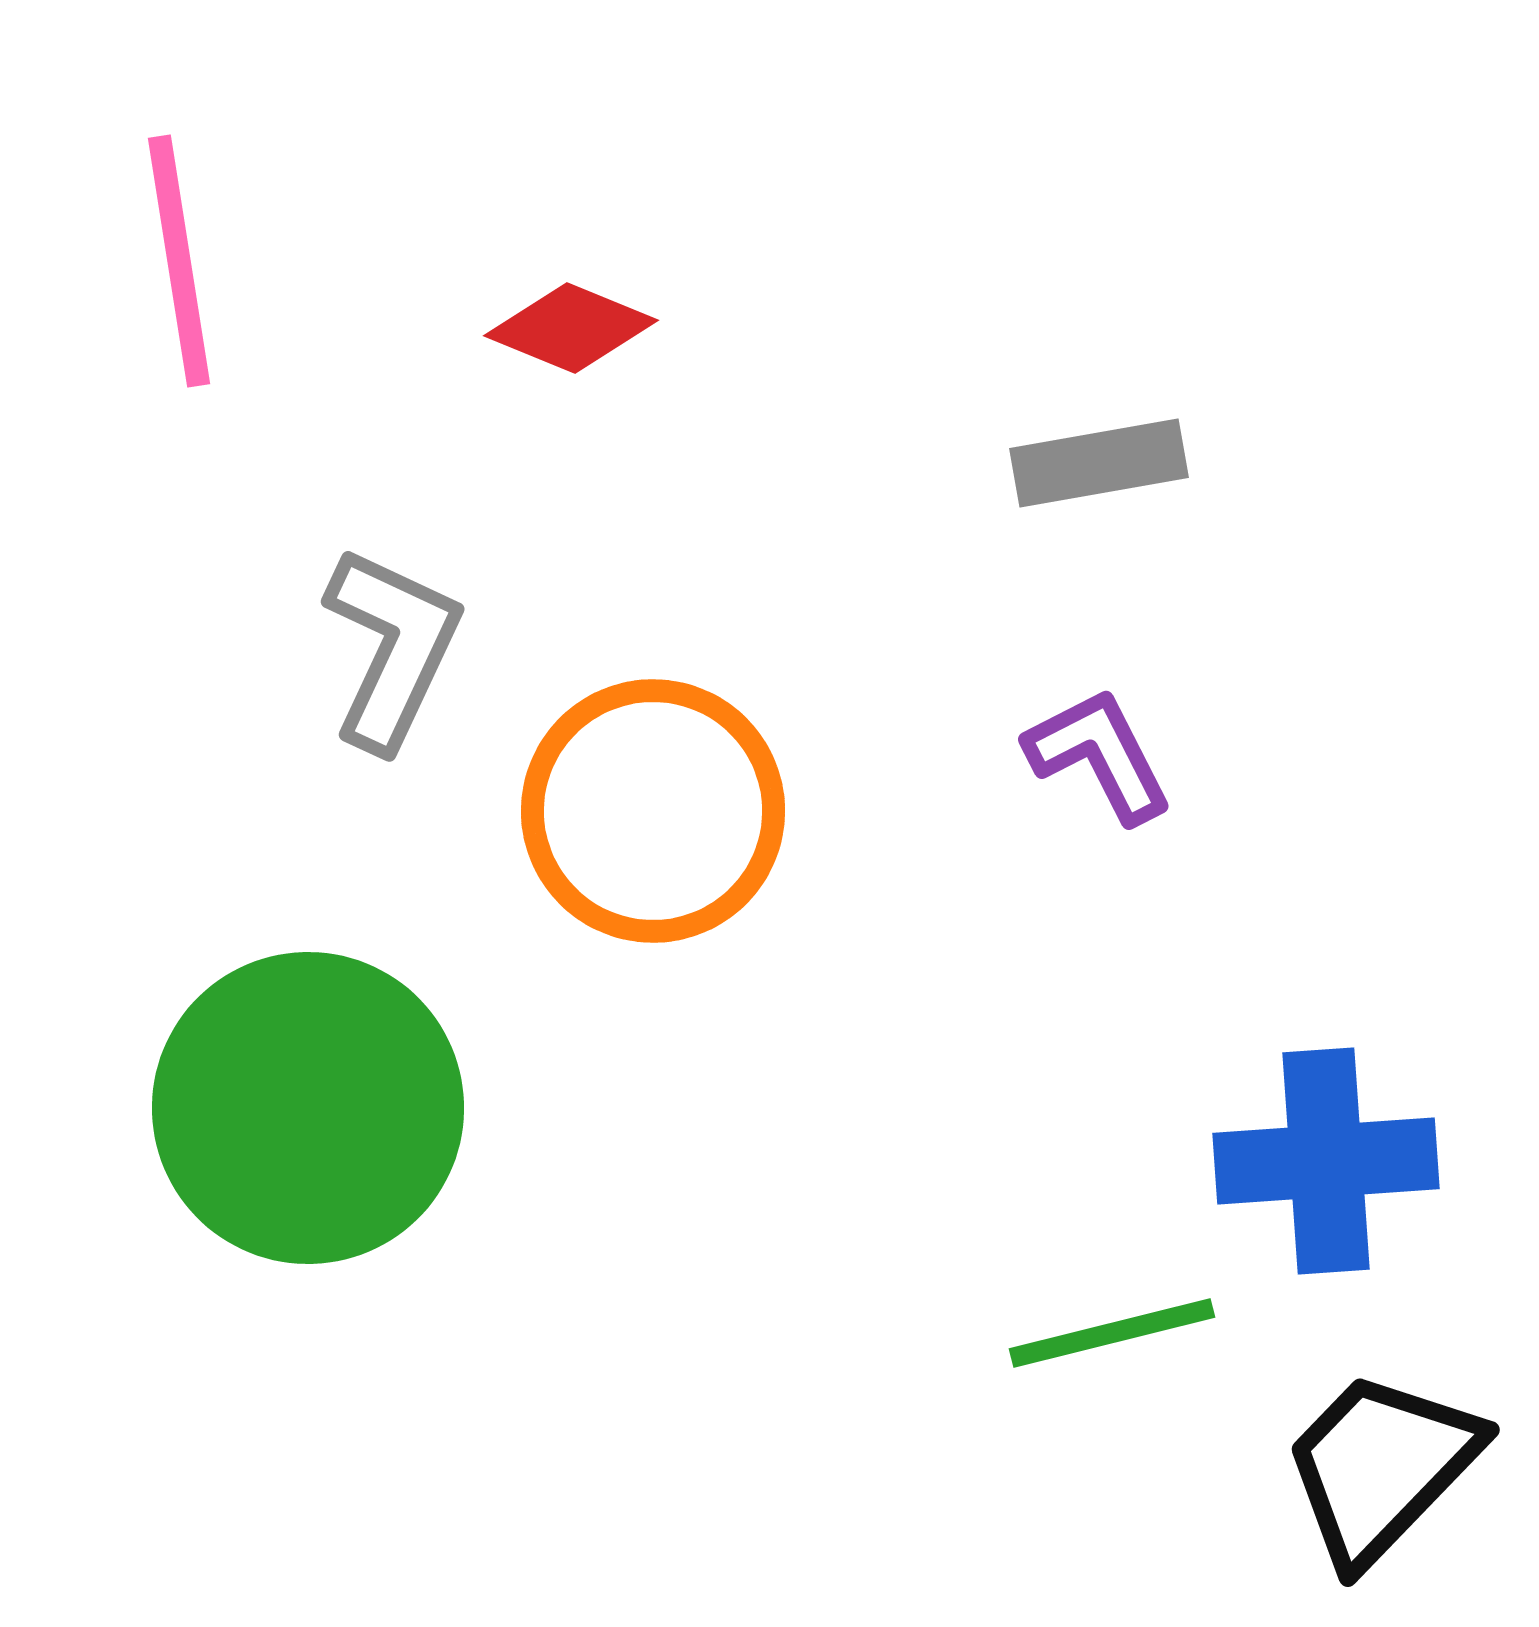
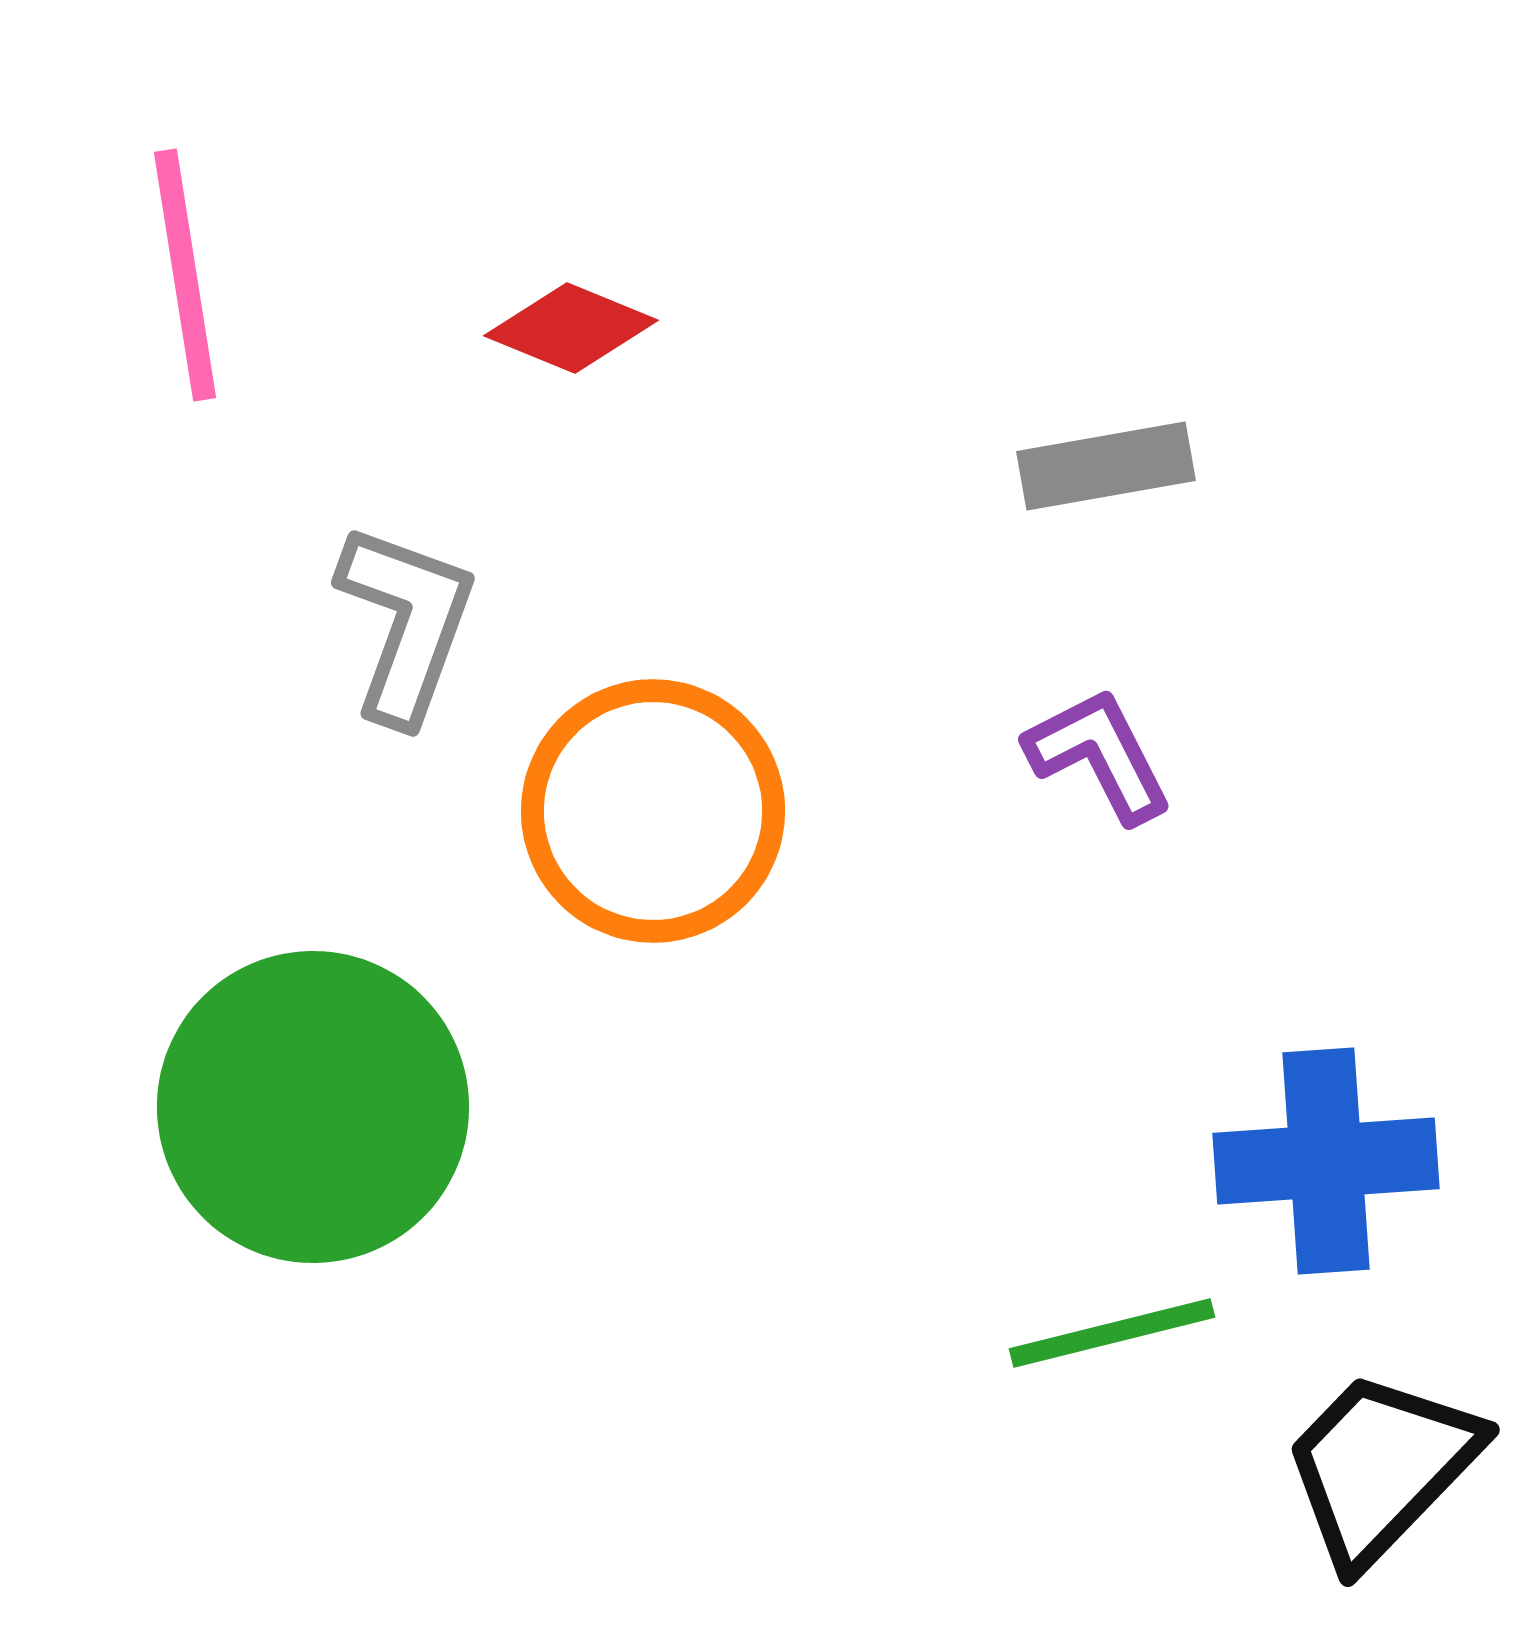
pink line: moved 6 px right, 14 px down
gray rectangle: moved 7 px right, 3 px down
gray L-shape: moved 14 px right, 25 px up; rotated 5 degrees counterclockwise
green circle: moved 5 px right, 1 px up
